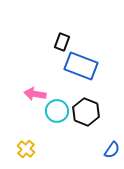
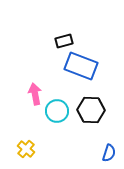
black rectangle: moved 2 px right, 1 px up; rotated 54 degrees clockwise
pink arrow: rotated 70 degrees clockwise
black hexagon: moved 5 px right, 2 px up; rotated 20 degrees counterclockwise
blue semicircle: moved 3 px left, 3 px down; rotated 18 degrees counterclockwise
